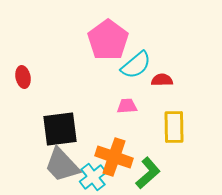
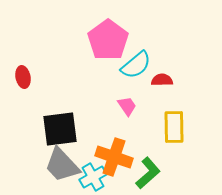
pink trapezoid: rotated 60 degrees clockwise
cyan cross: rotated 8 degrees clockwise
